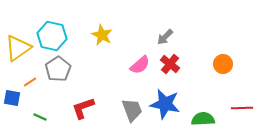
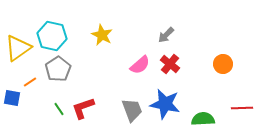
gray arrow: moved 1 px right, 2 px up
green line: moved 19 px right, 8 px up; rotated 32 degrees clockwise
